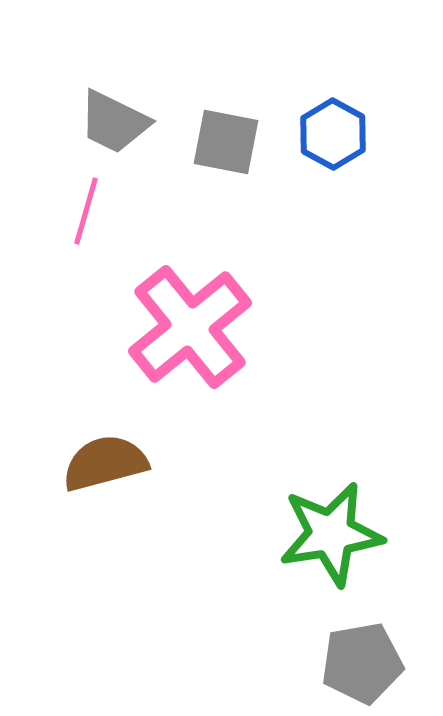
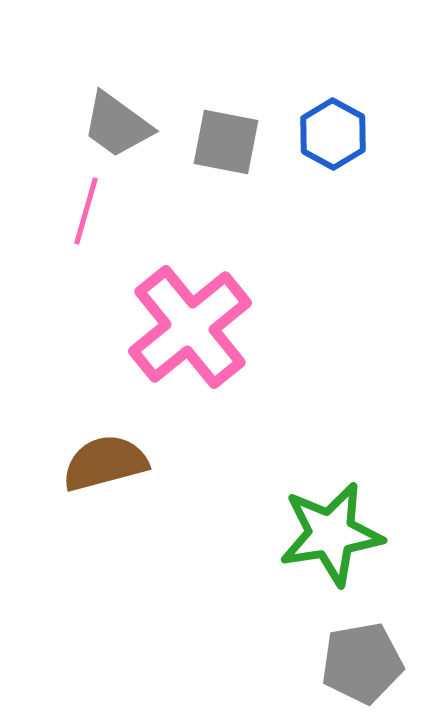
gray trapezoid: moved 3 px right, 3 px down; rotated 10 degrees clockwise
